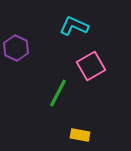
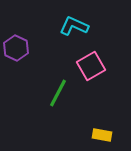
yellow rectangle: moved 22 px right
